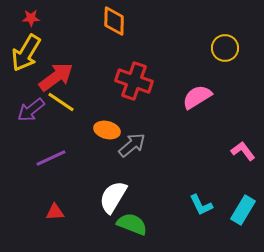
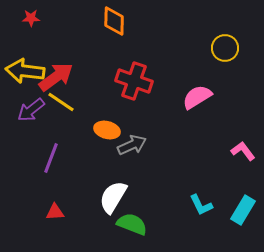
yellow arrow: moved 1 px left, 18 px down; rotated 66 degrees clockwise
gray arrow: rotated 16 degrees clockwise
purple line: rotated 44 degrees counterclockwise
